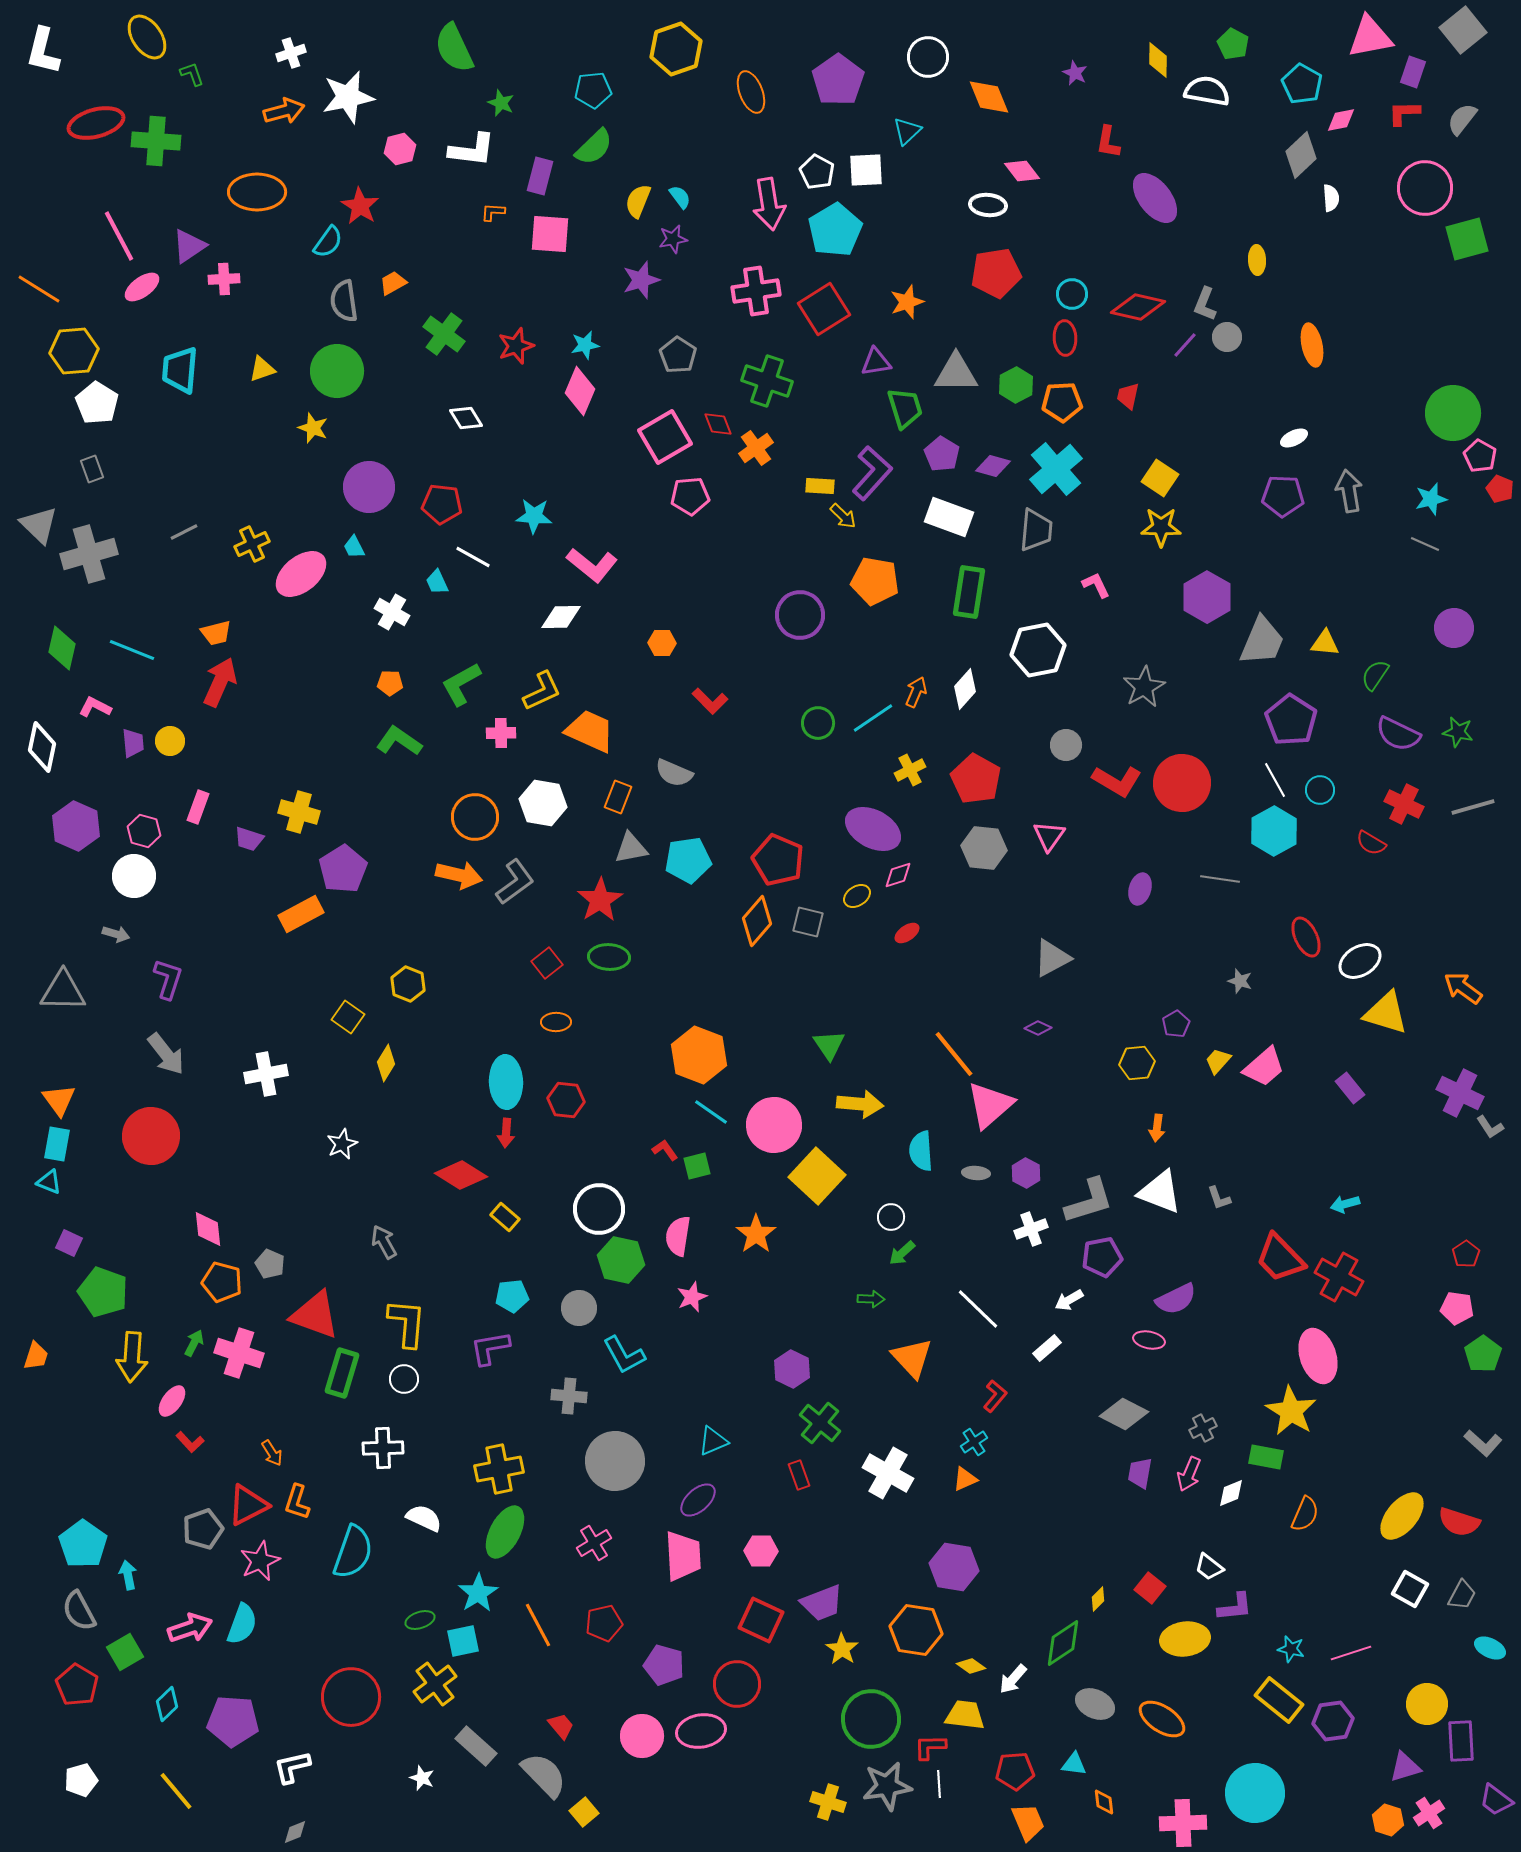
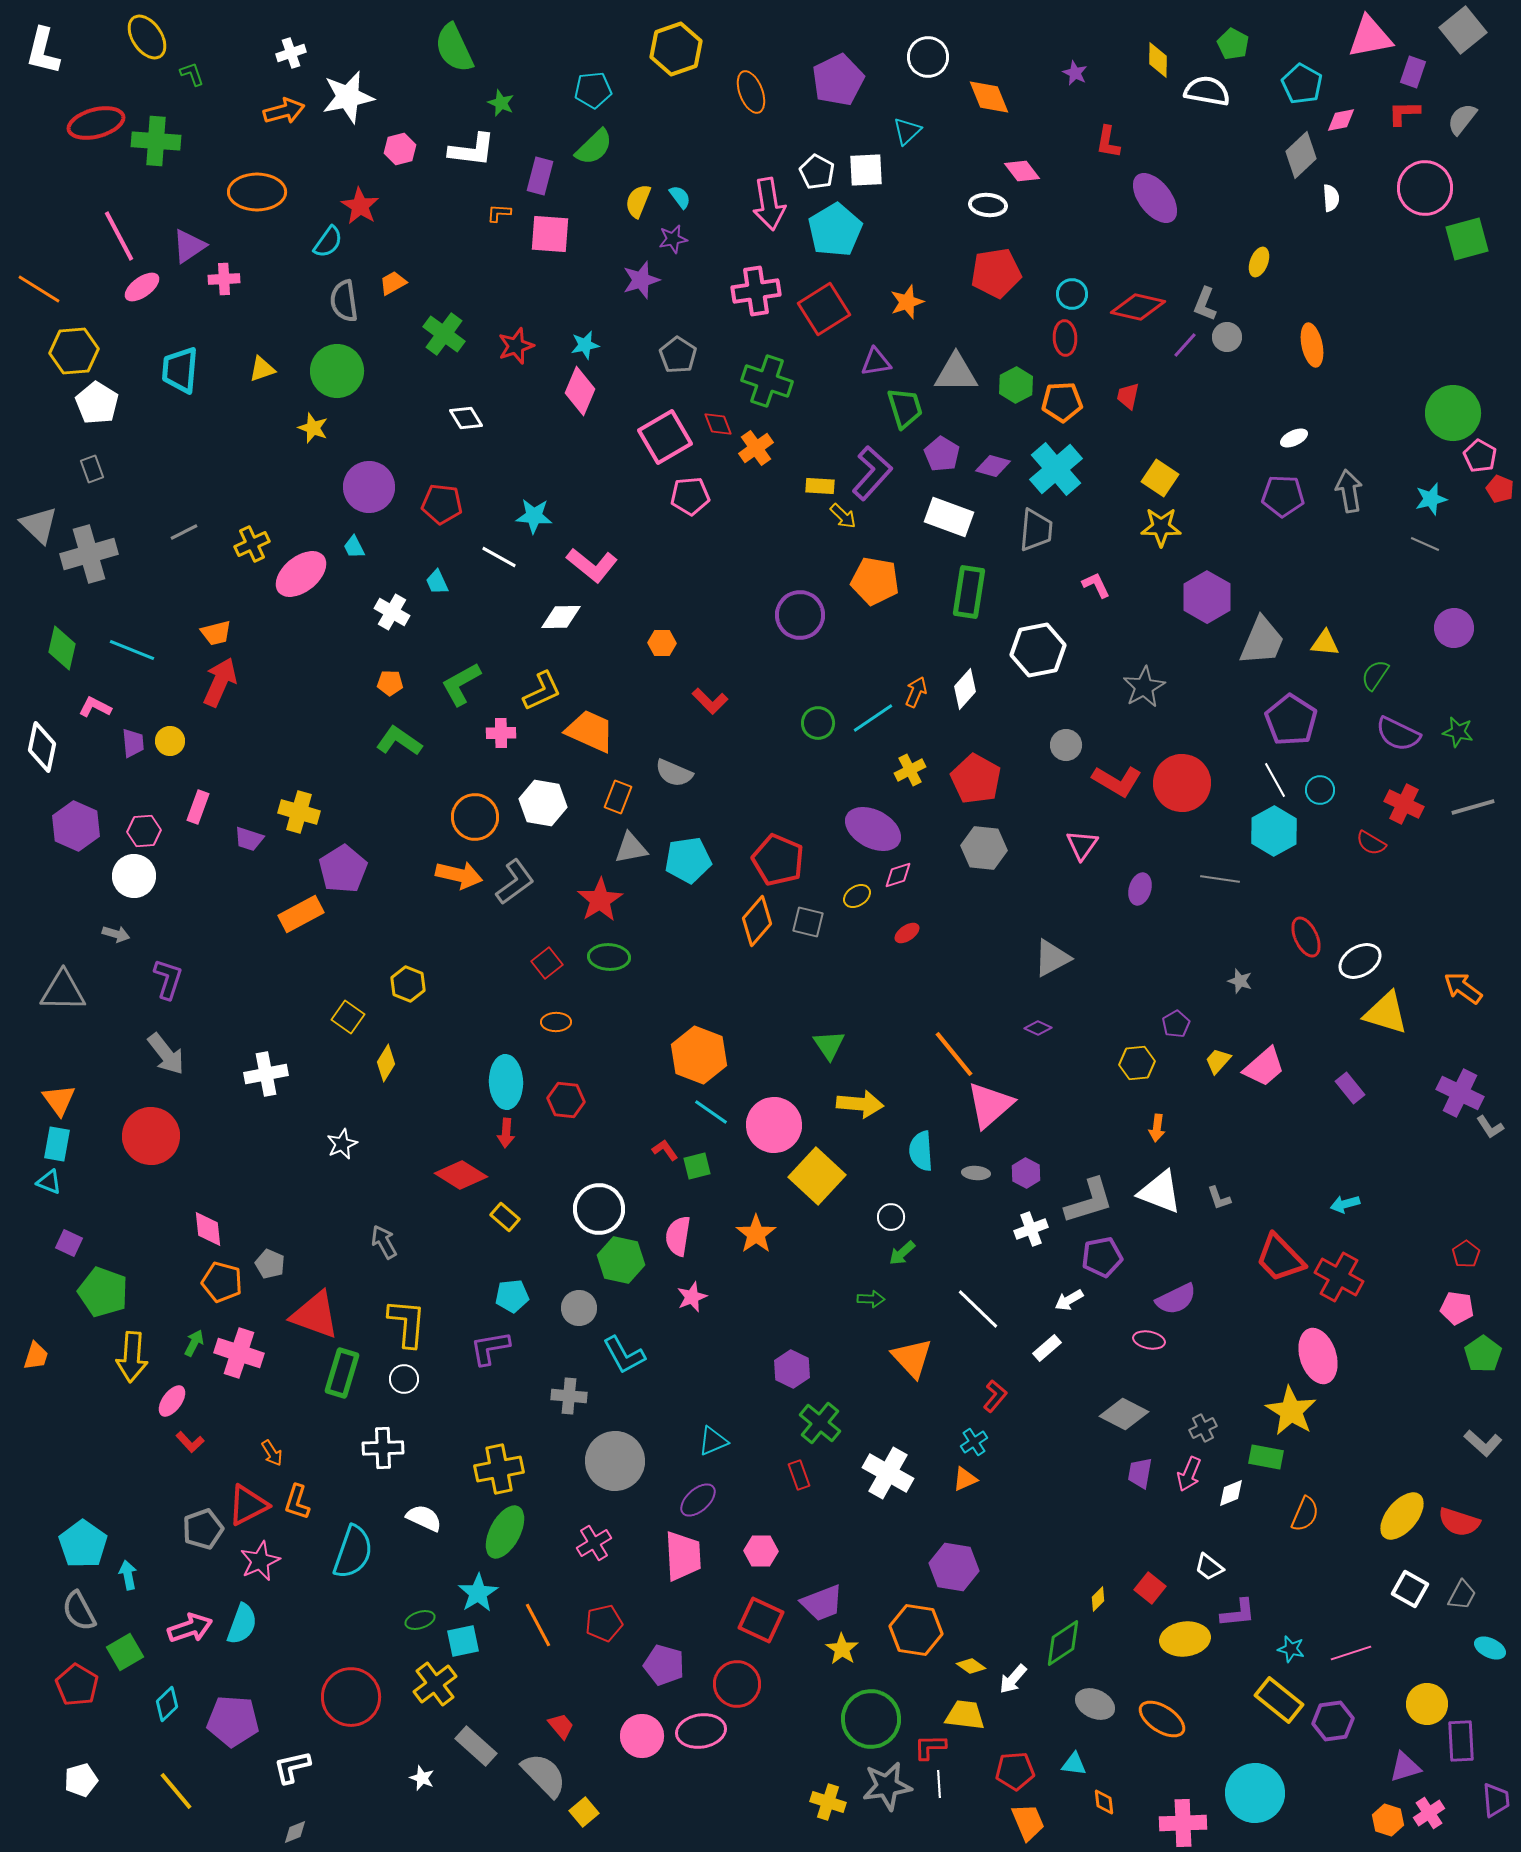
purple pentagon at (838, 80): rotated 9 degrees clockwise
orange L-shape at (493, 212): moved 6 px right, 1 px down
yellow ellipse at (1257, 260): moved 2 px right, 2 px down; rotated 24 degrees clockwise
white line at (473, 557): moved 26 px right
pink hexagon at (144, 831): rotated 20 degrees counterclockwise
pink triangle at (1049, 836): moved 33 px right, 9 px down
purple L-shape at (1235, 1607): moved 3 px right, 6 px down
purple trapezoid at (1496, 1800): rotated 132 degrees counterclockwise
